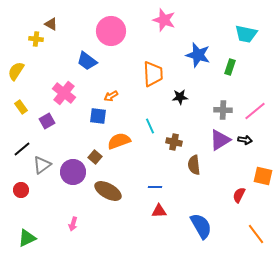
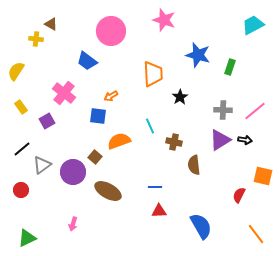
cyan trapezoid: moved 7 px right, 9 px up; rotated 140 degrees clockwise
black star: rotated 28 degrees counterclockwise
